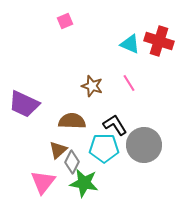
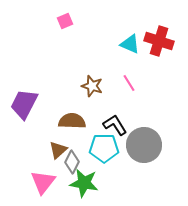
purple trapezoid: rotated 92 degrees clockwise
